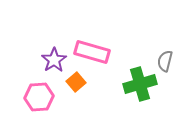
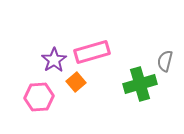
pink rectangle: rotated 32 degrees counterclockwise
